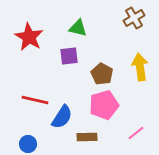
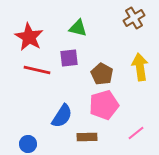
purple square: moved 2 px down
red line: moved 2 px right, 30 px up
blue semicircle: moved 1 px up
